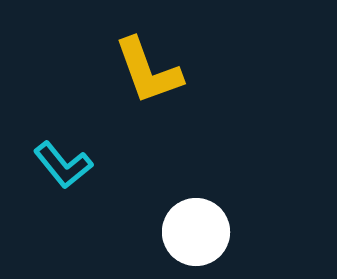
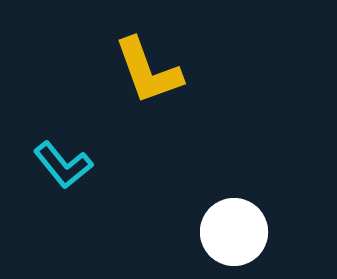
white circle: moved 38 px right
